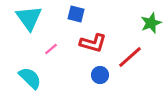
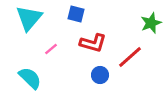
cyan triangle: rotated 16 degrees clockwise
